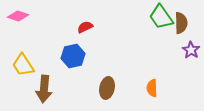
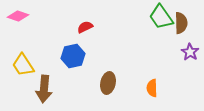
purple star: moved 1 px left, 2 px down
brown ellipse: moved 1 px right, 5 px up
